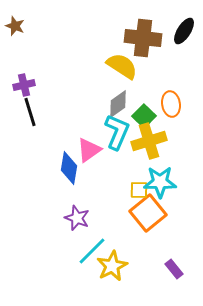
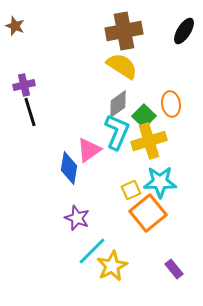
brown cross: moved 19 px left, 7 px up; rotated 18 degrees counterclockwise
yellow square: moved 8 px left; rotated 24 degrees counterclockwise
